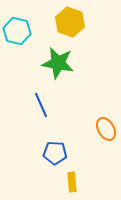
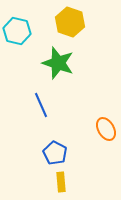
green star: rotated 8 degrees clockwise
blue pentagon: rotated 25 degrees clockwise
yellow rectangle: moved 11 px left
